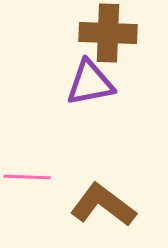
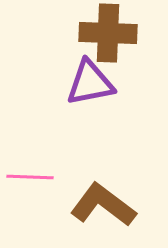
pink line: moved 3 px right
